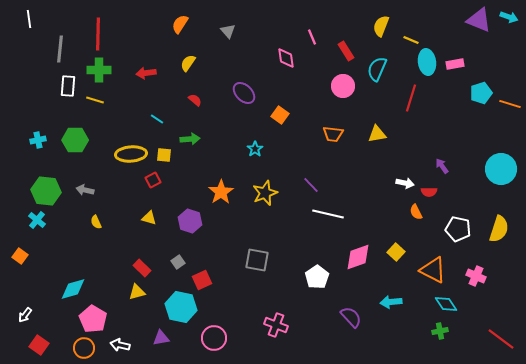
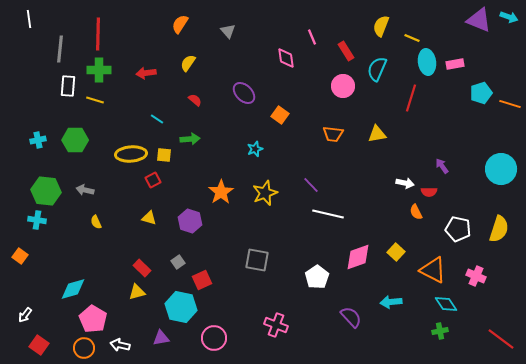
yellow line at (411, 40): moved 1 px right, 2 px up
cyan star at (255, 149): rotated 14 degrees clockwise
cyan cross at (37, 220): rotated 30 degrees counterclockwise
